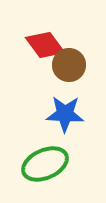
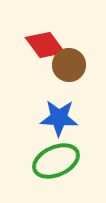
blue star: moved 6 px left, 4 px down
green ellipse: moved 11 px right, 3 px up
